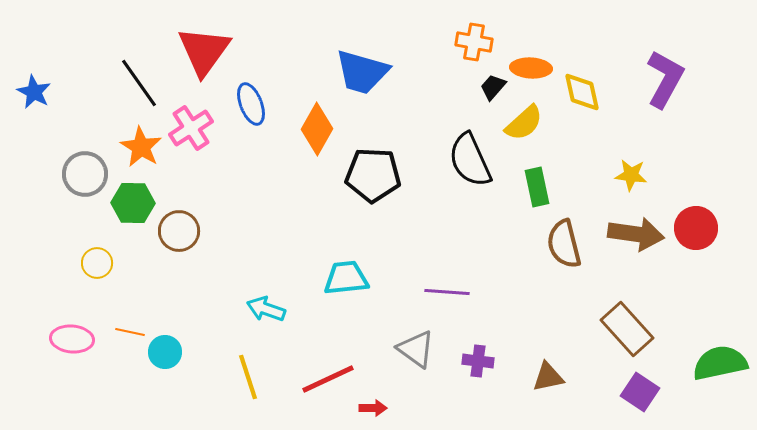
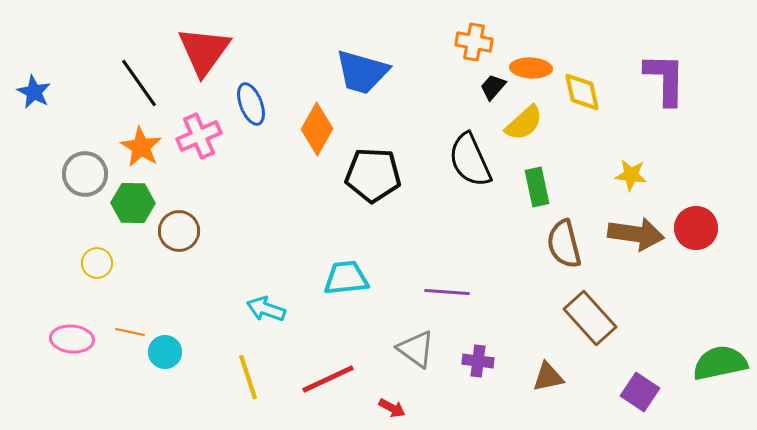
purple L-shape: rotated 28 degrees counterclockwise
pink cross: moved 8 px right, 8 px down; rotated 9 degrees clockwise
brown rectangle: moved 37 px left, 11 px up
red arrow: moved 19 px right; rotated 28 degrees clockwise
